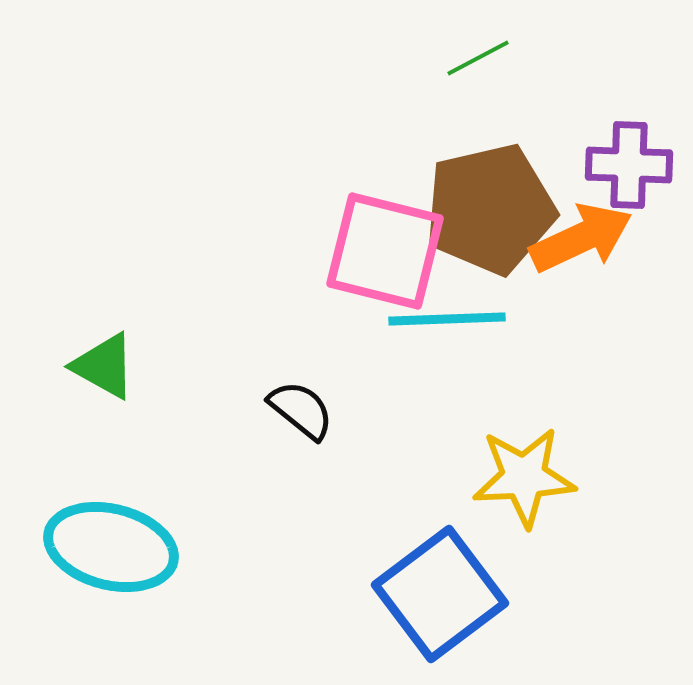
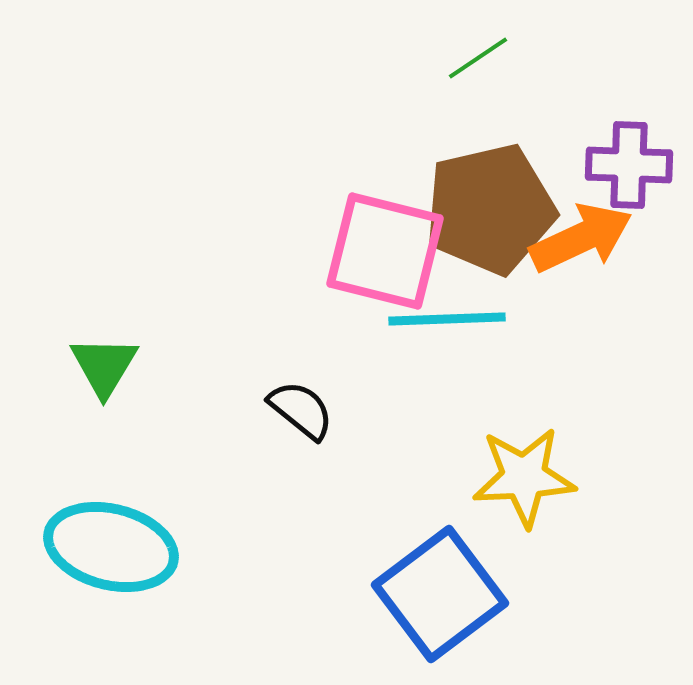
green line: rotated 6 degrees counterclockwise
green triangle: rotated 32 degrees clockwise
